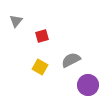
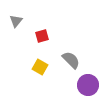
gray semicircle: rotated 72 degrees clockwise
